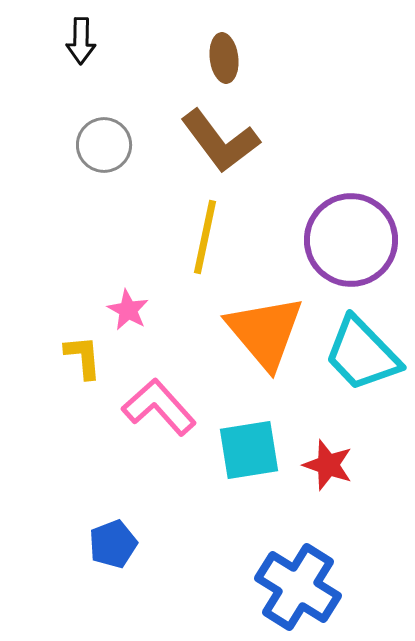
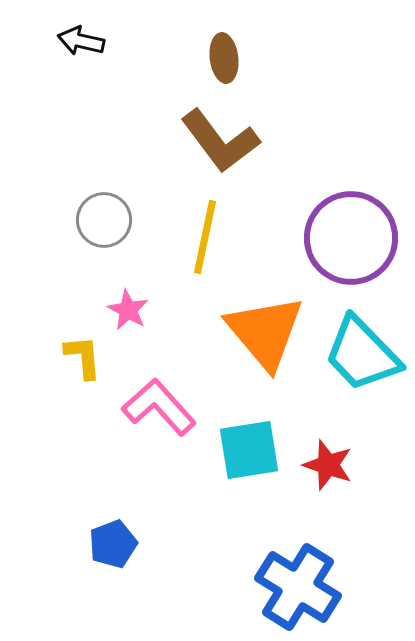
black arrow: rotated 102 degrees clockwise
gray circle: moved 75 px down
purple circle: moved 2 px up
